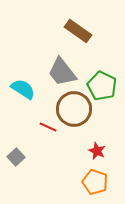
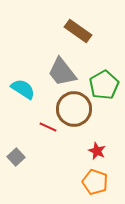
green pentagon: moved 2 px right, 1 px up; rotated 16 degrees clockwise
